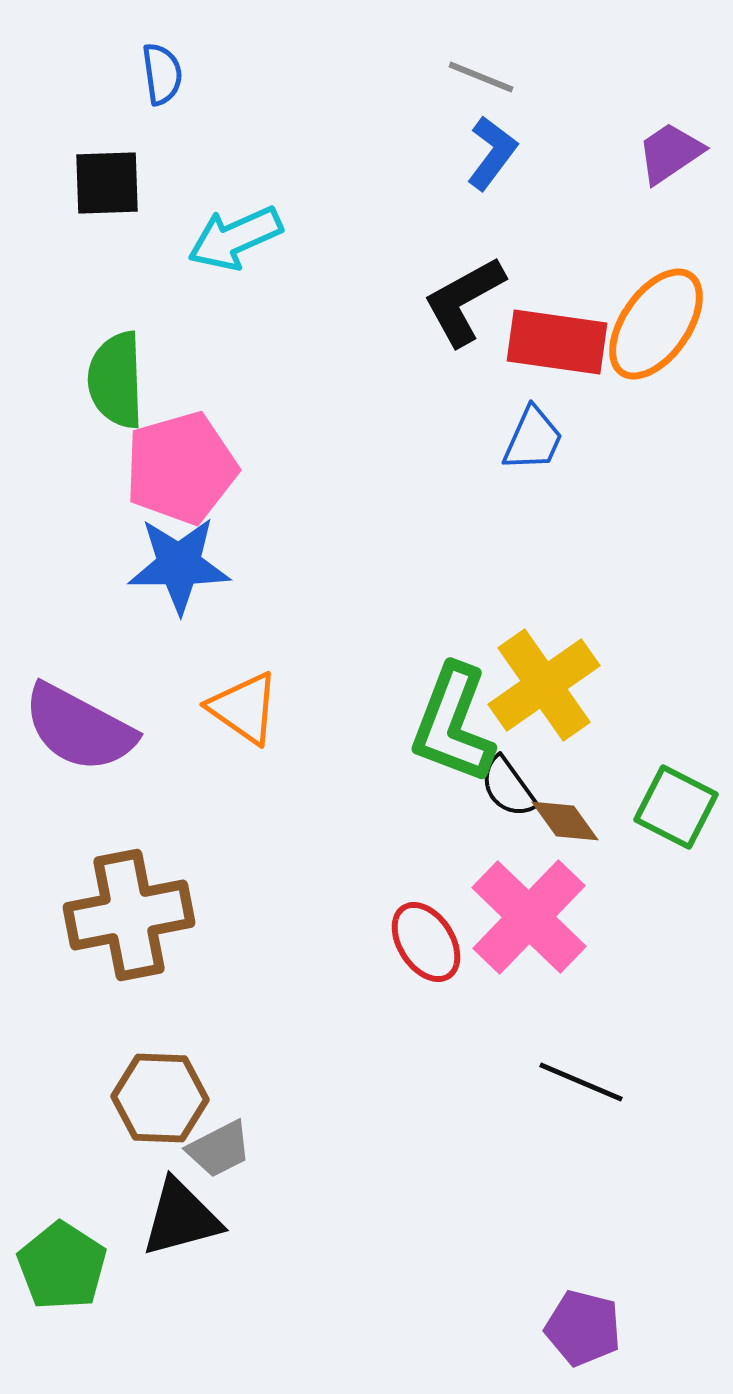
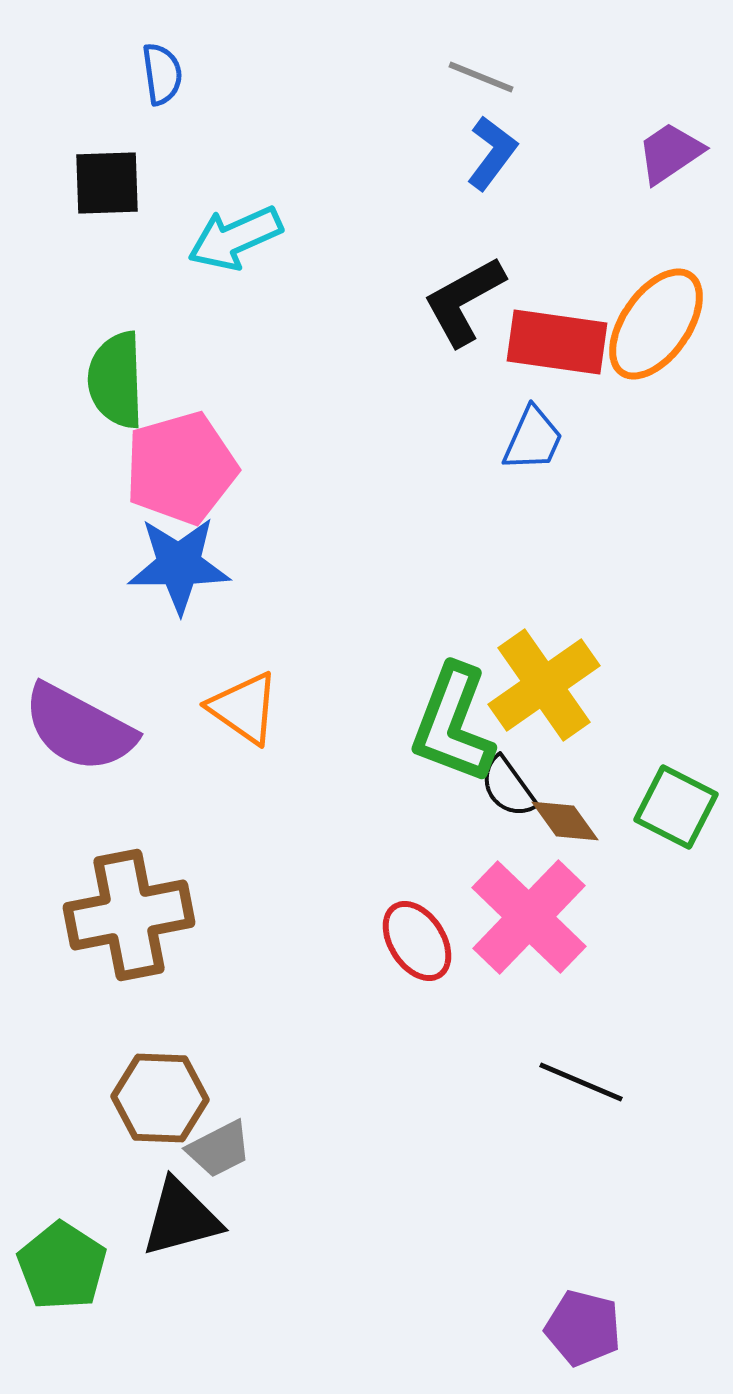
red ellipse: moved 9 px left, 1 px up
